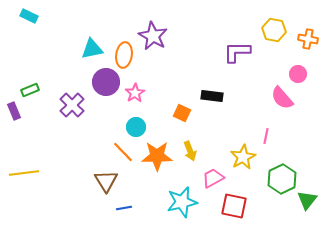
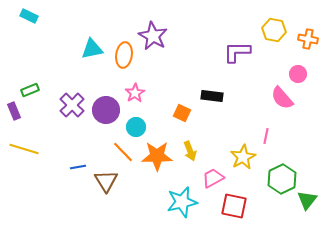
purple circle: moved 28 px down
yellow line: moved 24 px up; rotated 24 degrees clockwise
blue line: moved 46 px left, 41 px up
